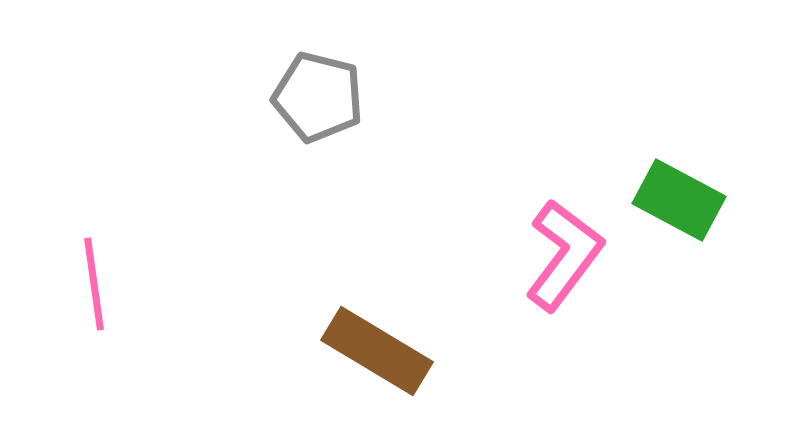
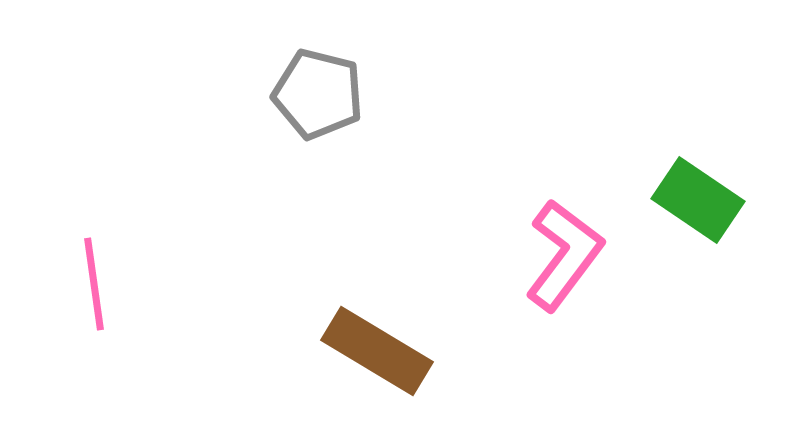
gray pentagon: moved 3 px up
green rectangle: moved 19 px right; rotated 6 degrees clockwise
